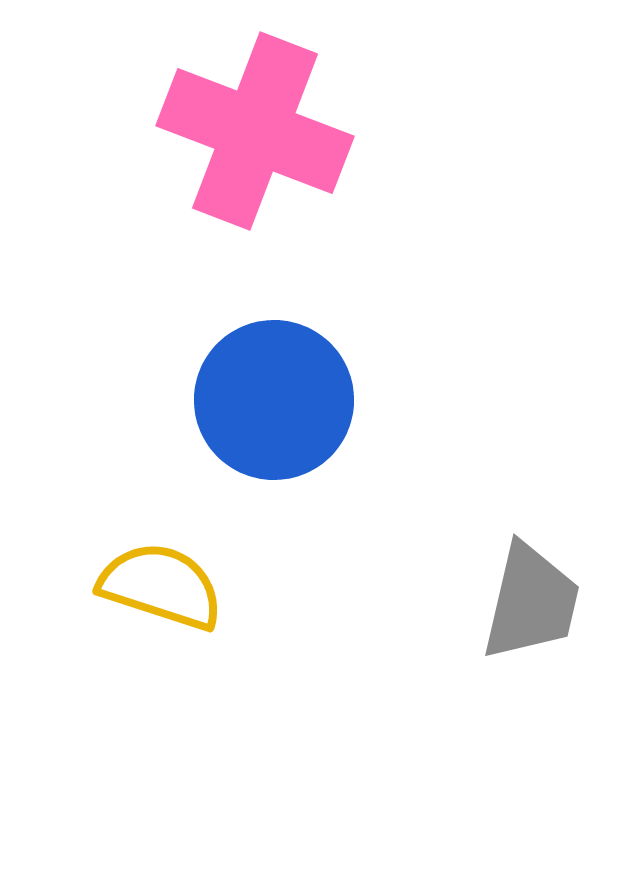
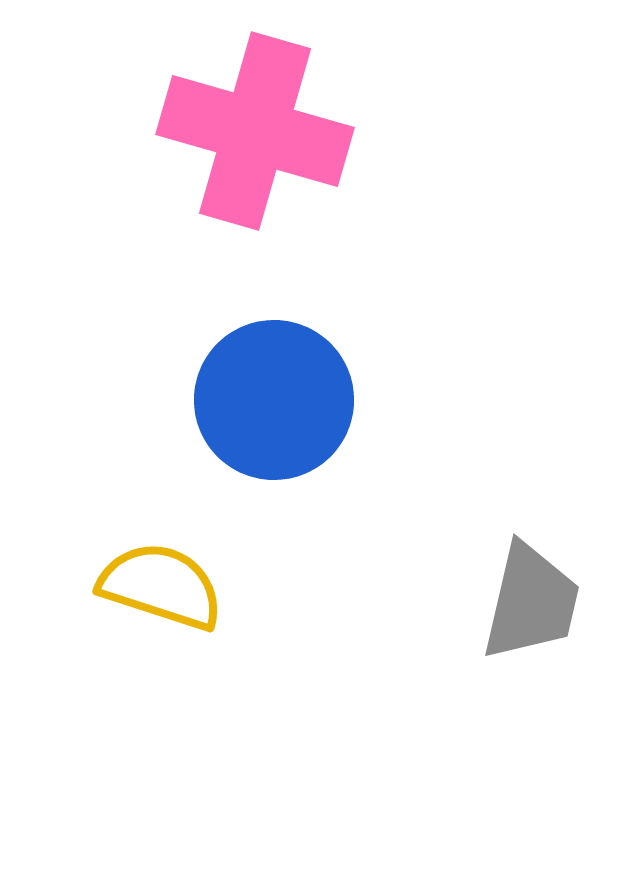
pink cross: rotated 5 degrees counterclockwise
